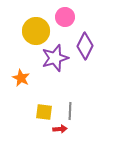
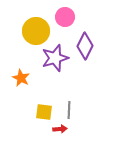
gray line: moved 1 px left, 1 px up
